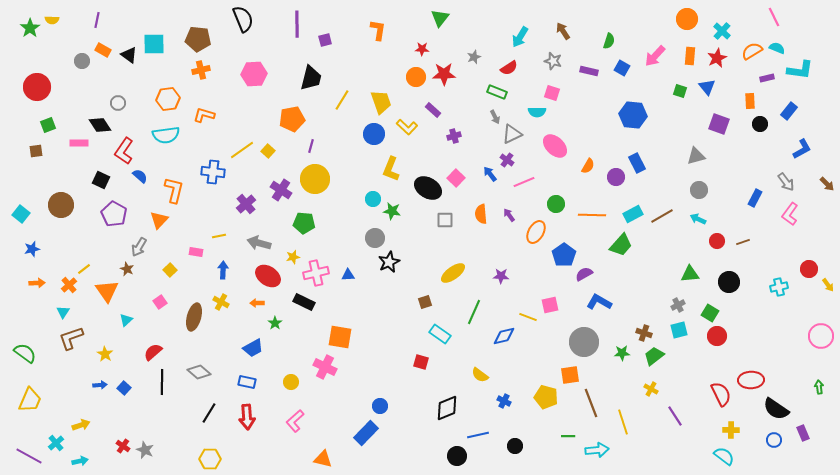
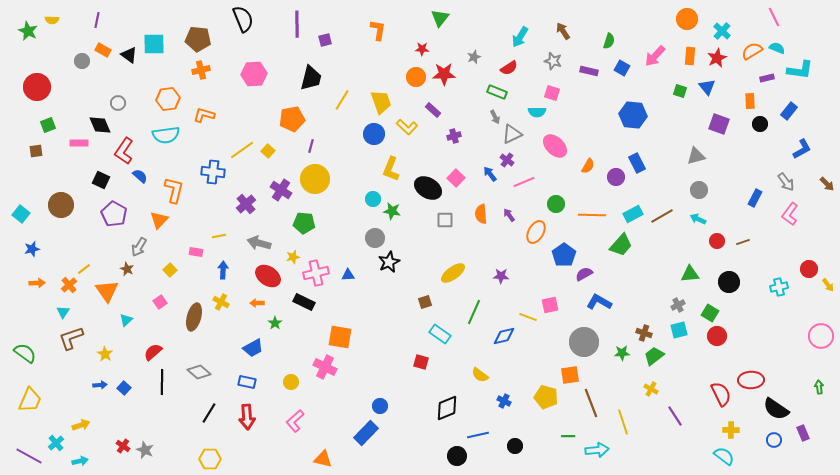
green star at (30, 28): moved 2 px left, 3 px down; rotated 12 degrees counterclockwise
black diamond at (100, 125): rotated 10 degrees clockwise
